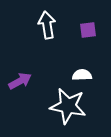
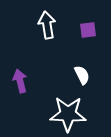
white semicircle: rotated 66 degrees clockwise
purple arrow: rotated 75 degrees counterclockwise
white star: moved 8 px down; rotated 9 degrees counterclockwise
